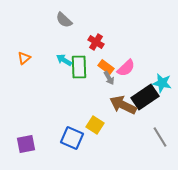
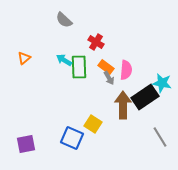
pink semicircle: moved 2 px down; rotated 42 degrees counterclockwise
brown arrow: rotated 64 degrees clockwise
yellow square: moved 2 px left, 1 px up
